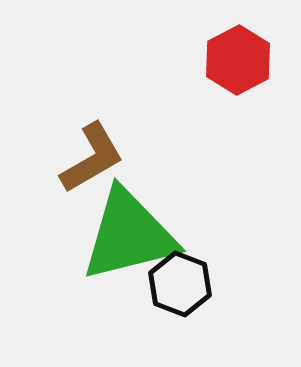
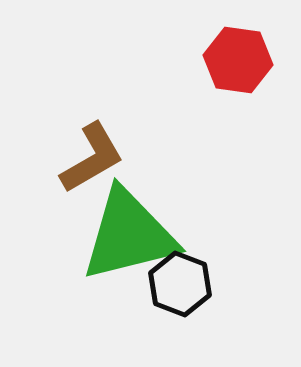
red hexagon: rotated 24 degrees counterclockwise
